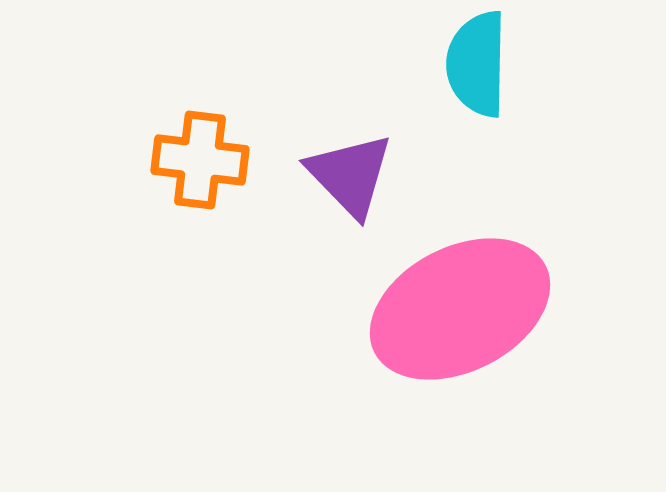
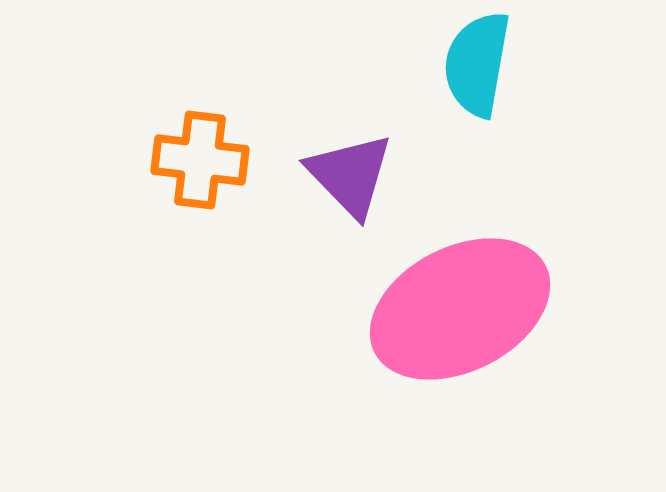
cyan semicircle: rotated 9 degrees clockwise
